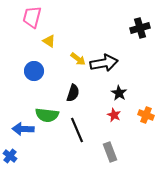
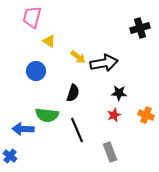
yellow arrow: moved 2 px up
blue circle: moved 2 px right
black star: rotated 28 degrees counterclockwise
red star: rotated 24 degrees clockwise
